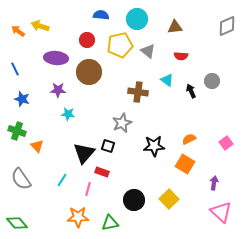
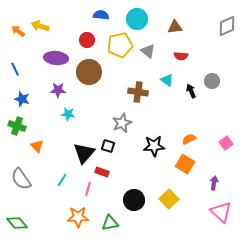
green cross: moved 5 px up
